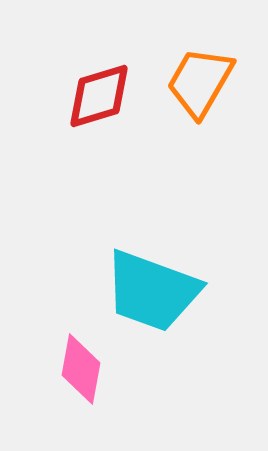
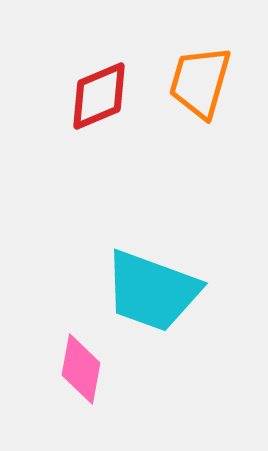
orange trapezoid: rotated 14 degrees counterclockwise
red diamond: rotated 6 degrees counterclockwise
